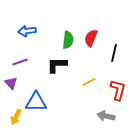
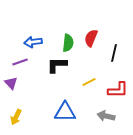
blue arrow: moved 6 px right, 11 px down
green semicircle: moved 3 px down
red L-shape: rotated 75 degrees clockwise
blue triangle: moved 29 px right, 10 px down
